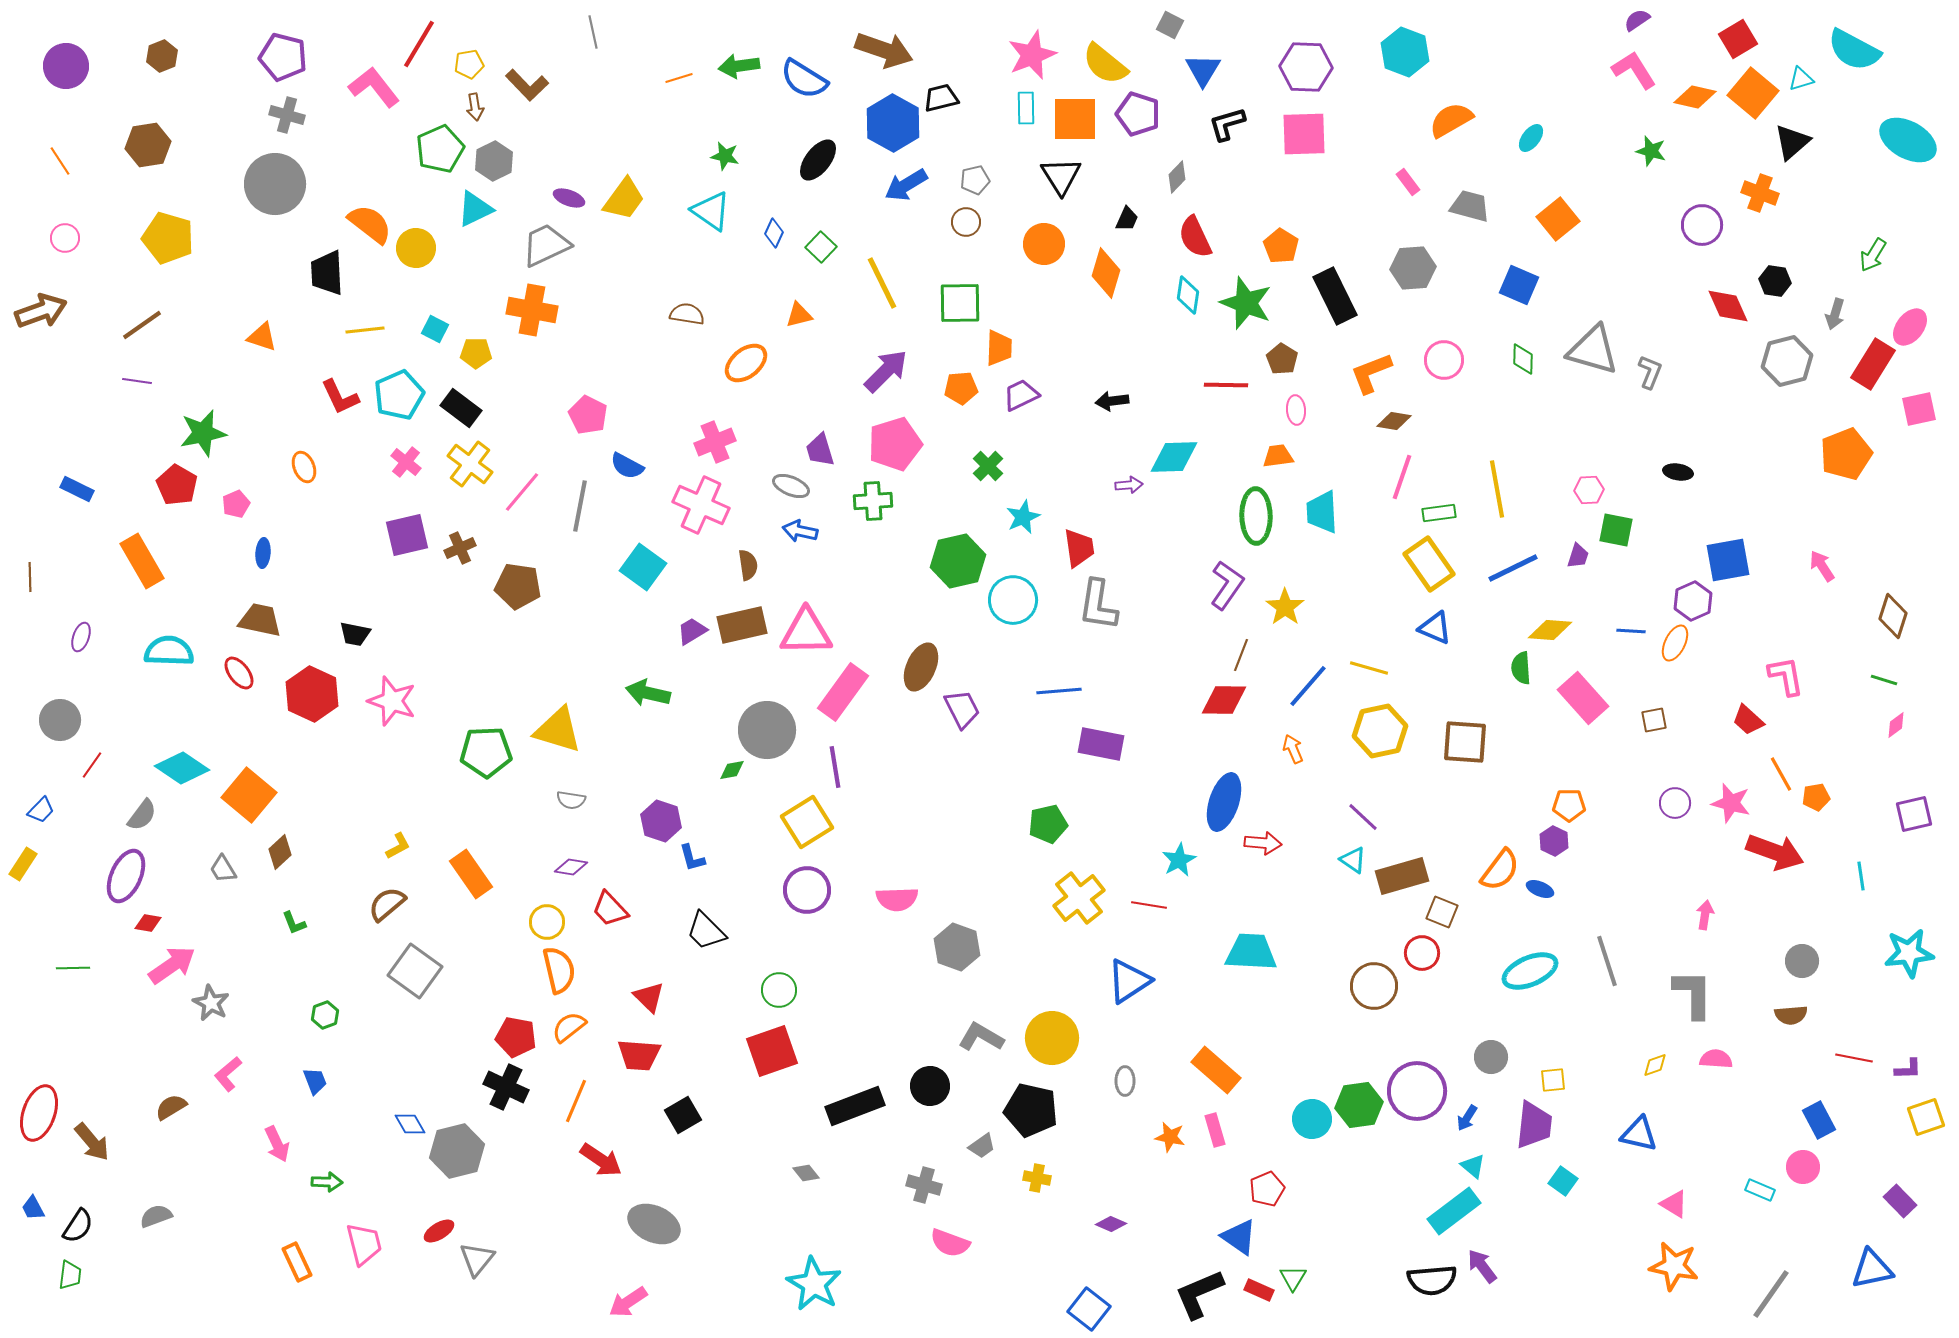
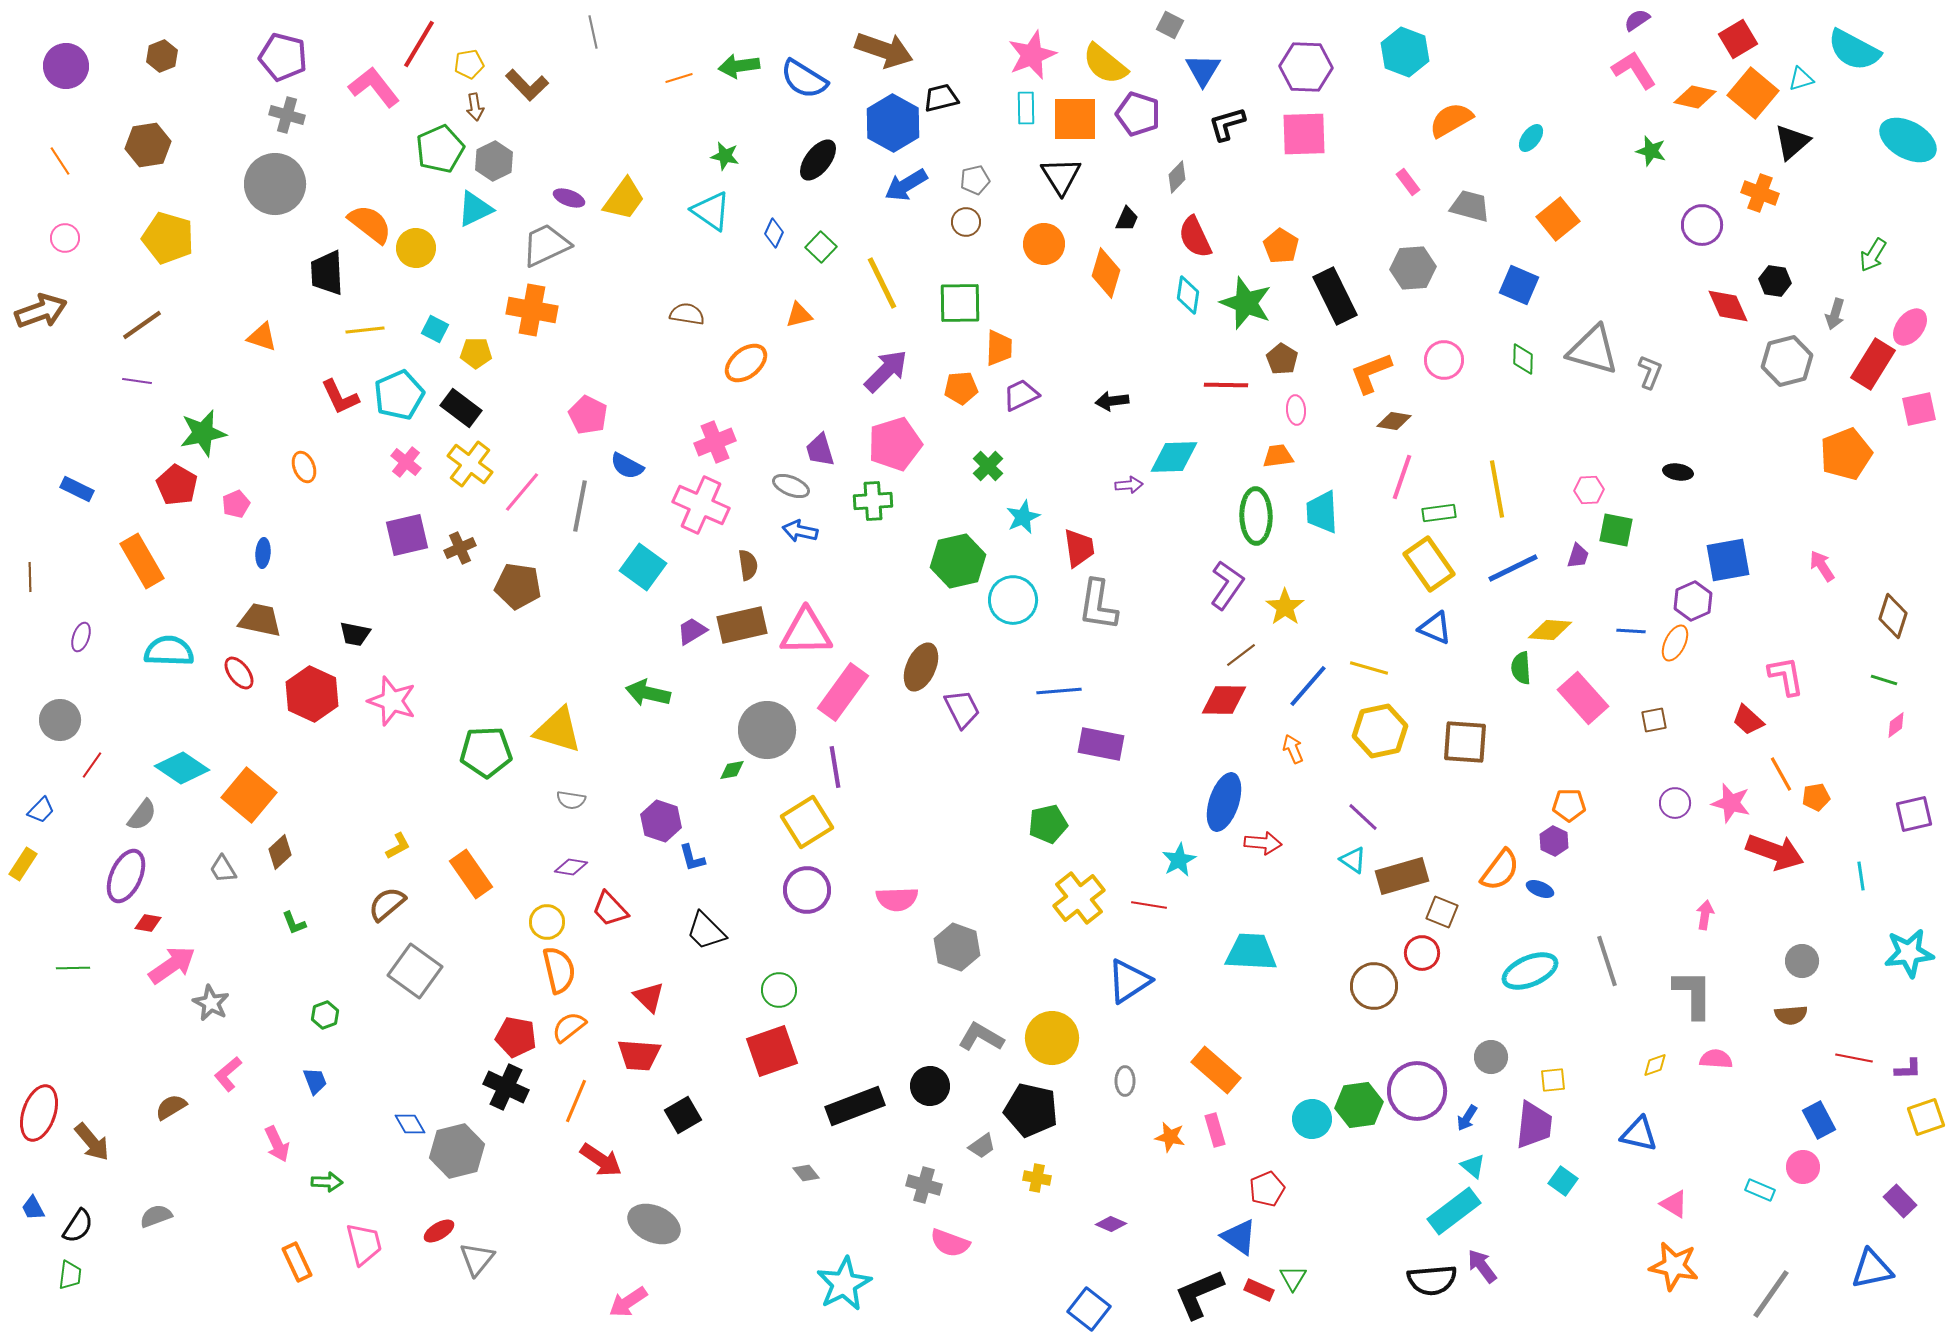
brown line at (1241, 655): rotated 32 degrees clockwise
cyan star at (814, 1284): moved 30 px right; rotated 14 degrees clockwise
